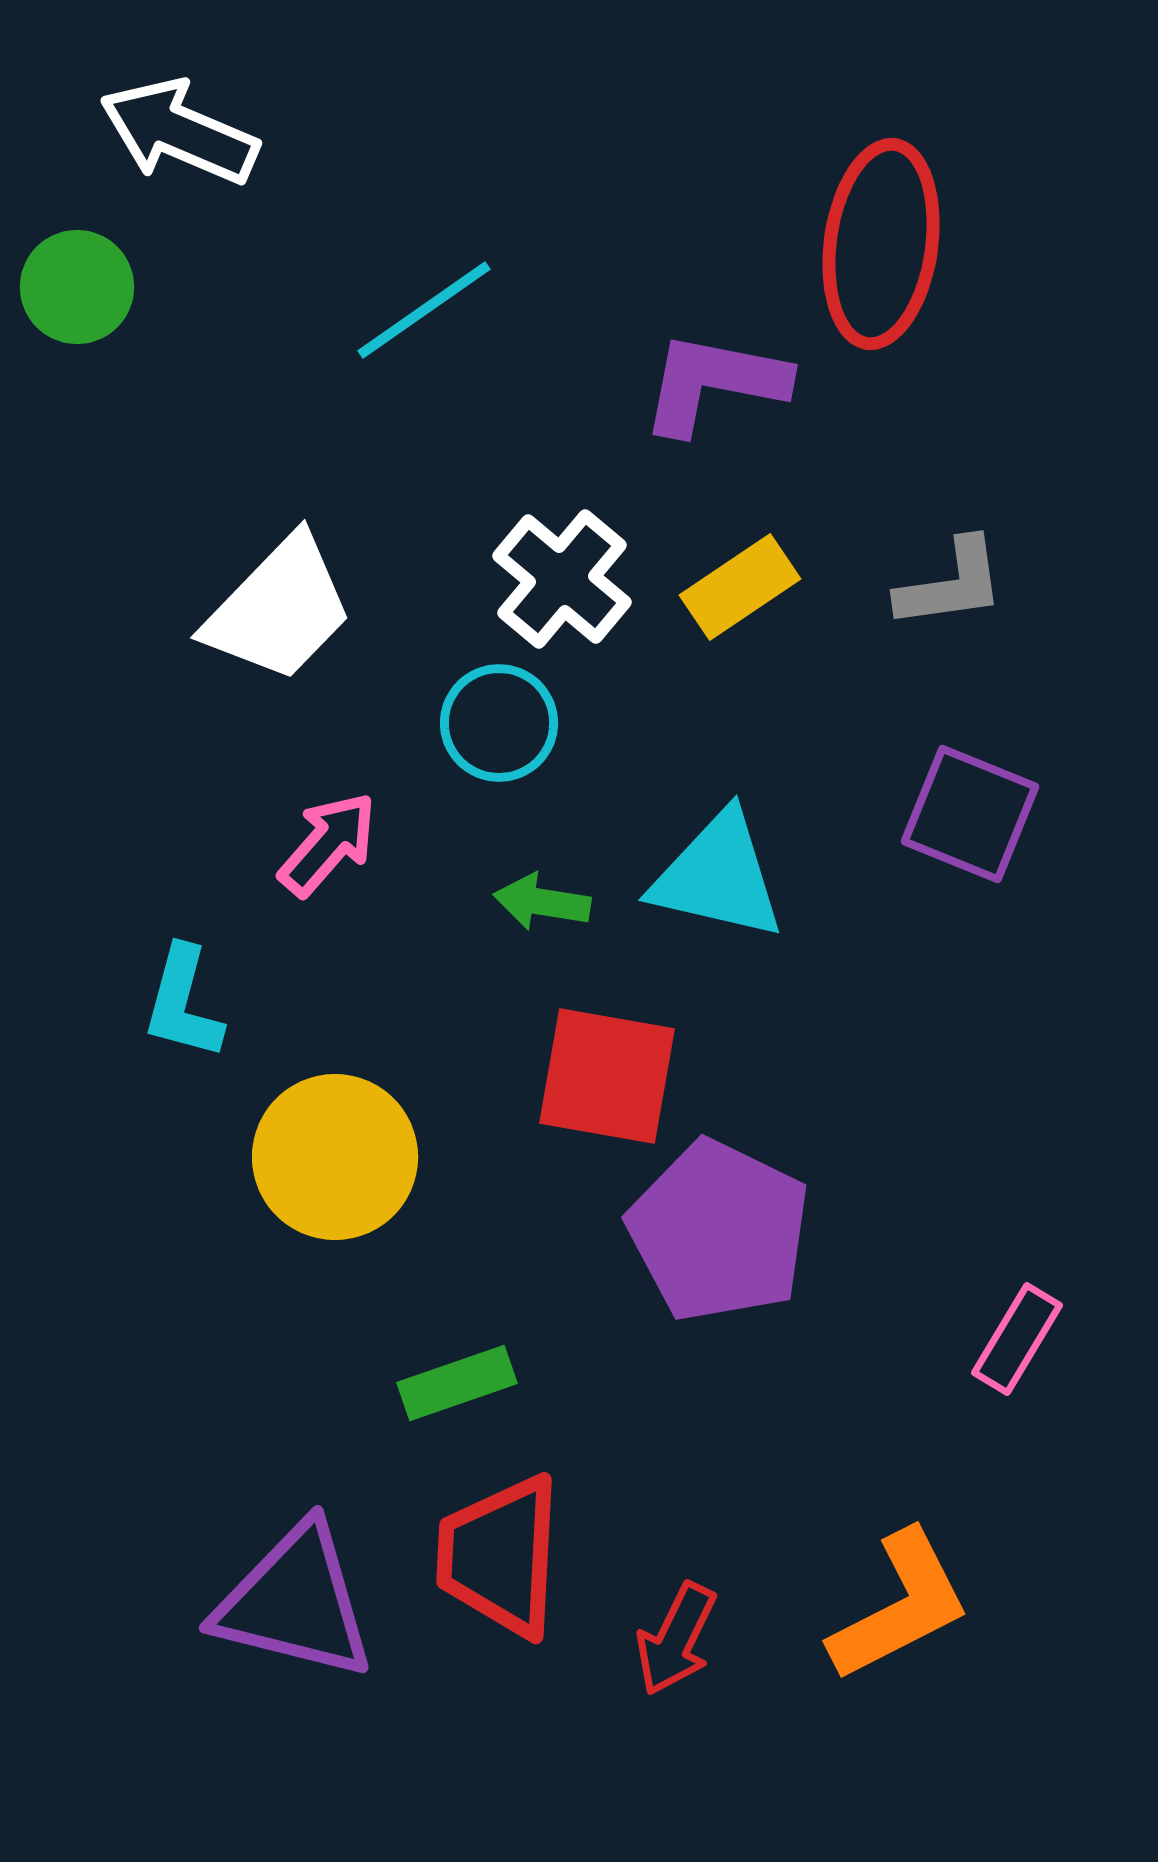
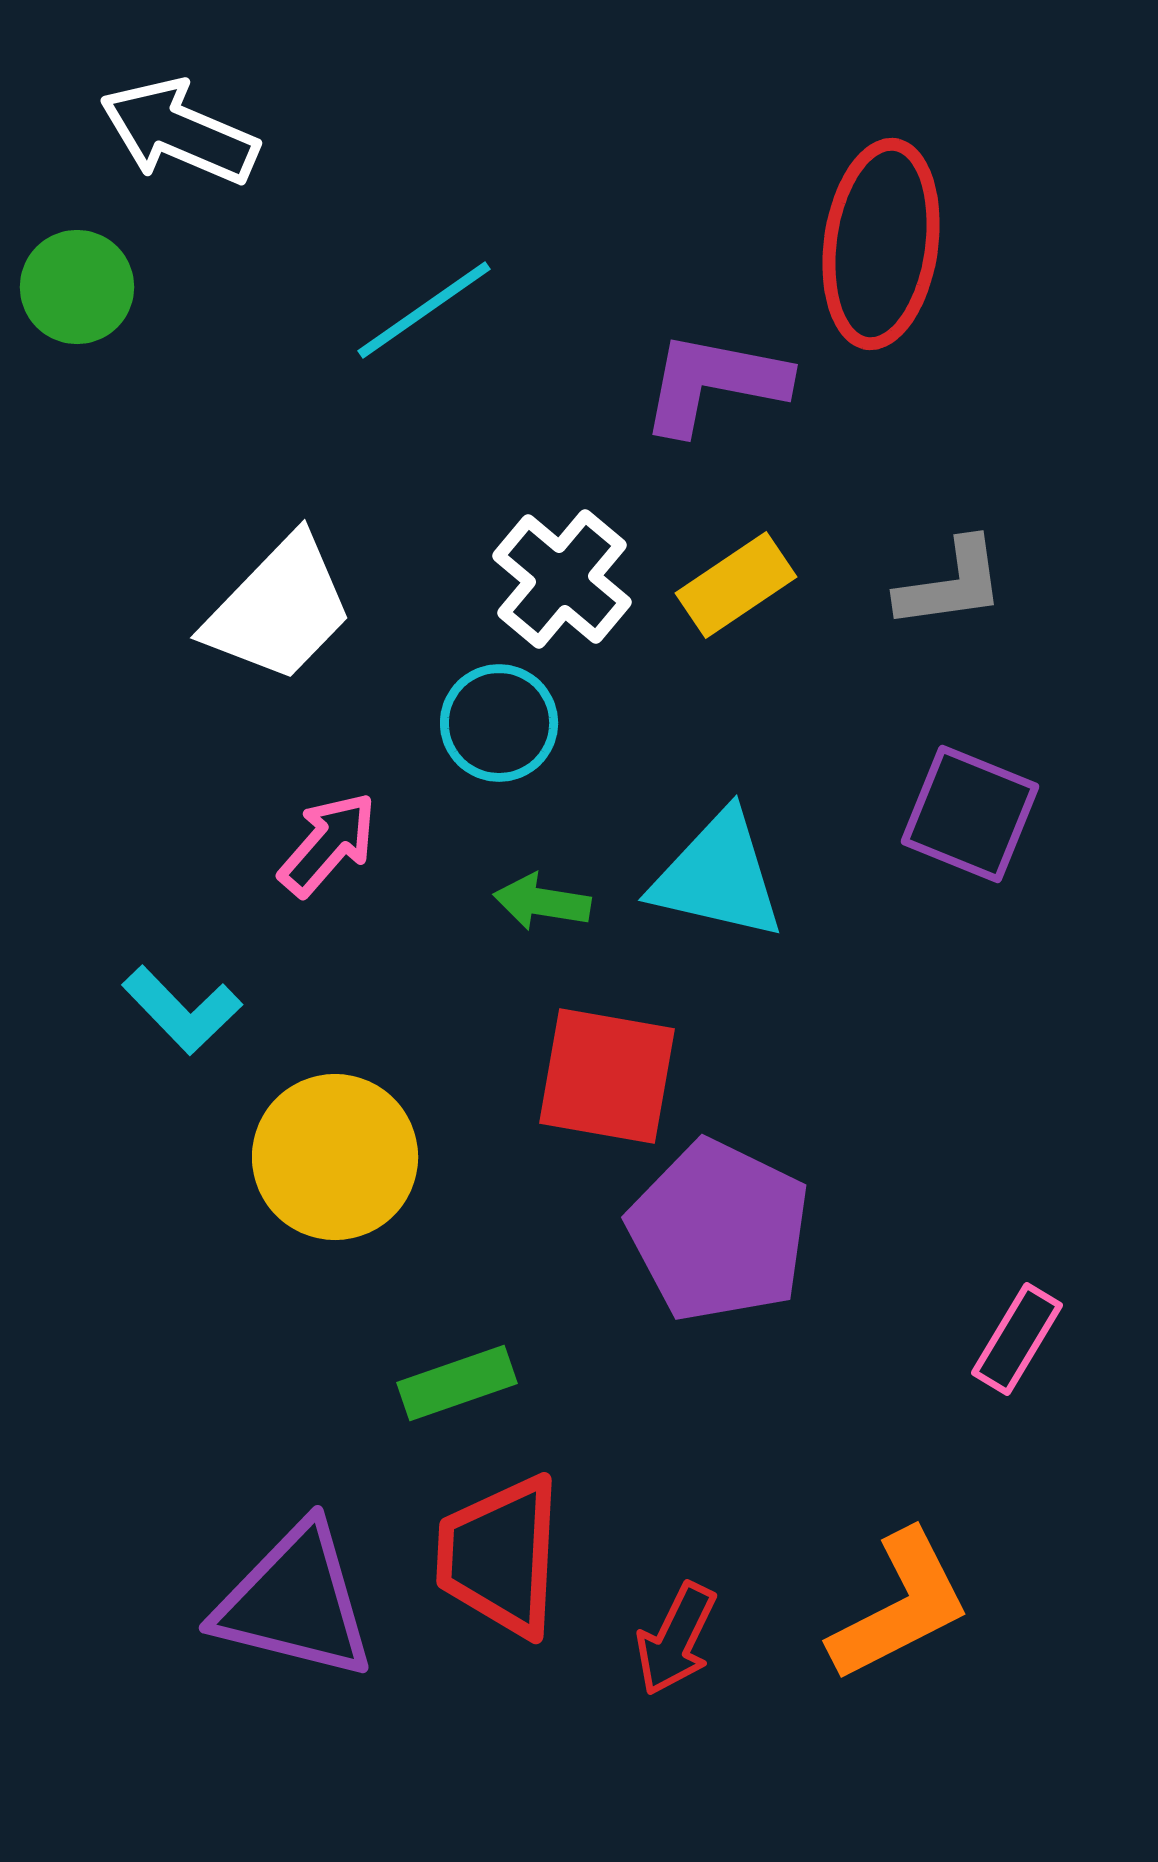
yellow rectangle: moved 4 px left, 2 px up
cyan L-shape: moved 1 px left, 7 px down; rotated 59 degrees counterclockwise
